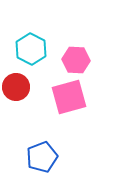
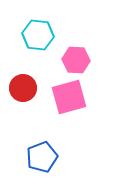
cyan hexagon: moved 7 px right, 14 px up; rotated 20 degrees counterclockwise
red circle: moved 7 px right, 1 px down
